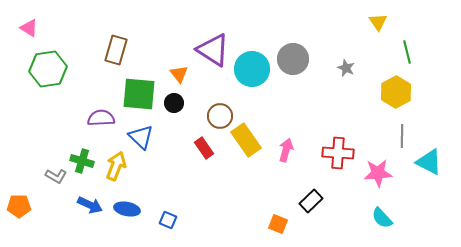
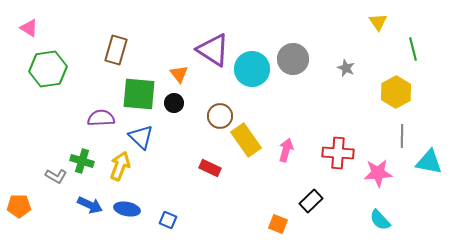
green line: moved 6 px right, 3 px up
red rectangle: moved 6 px right, 20 px down; rotated 30 degrees counterclockwise
cyan triangle: rotated 16 degrees counterclockwise
yellow arrow: moved 4 px right
cyan semicircle: moved 2 px left, 2 px down
